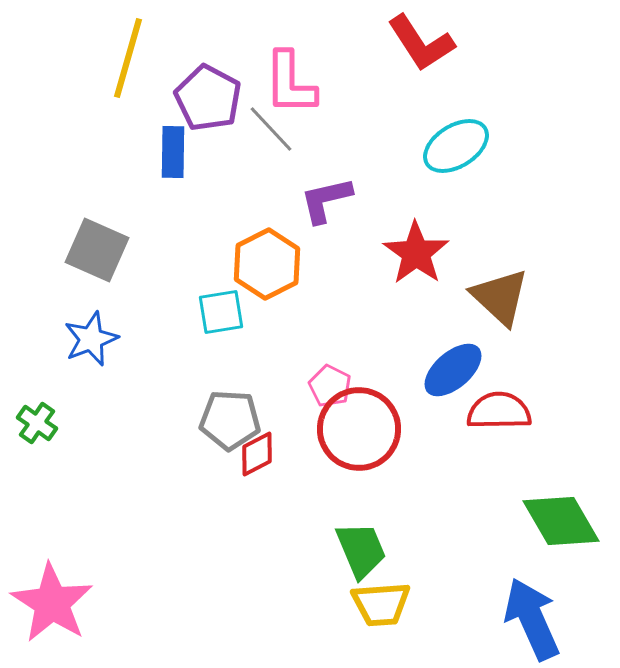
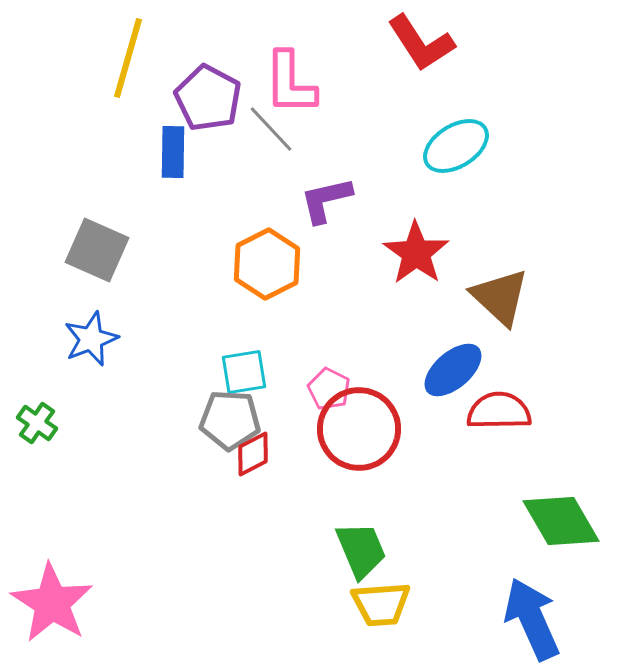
cyan square: moved 23 px right, 60 px down
pink pentagon: moved 1 px left, 3 px down
red diamond: moved 4 px left
